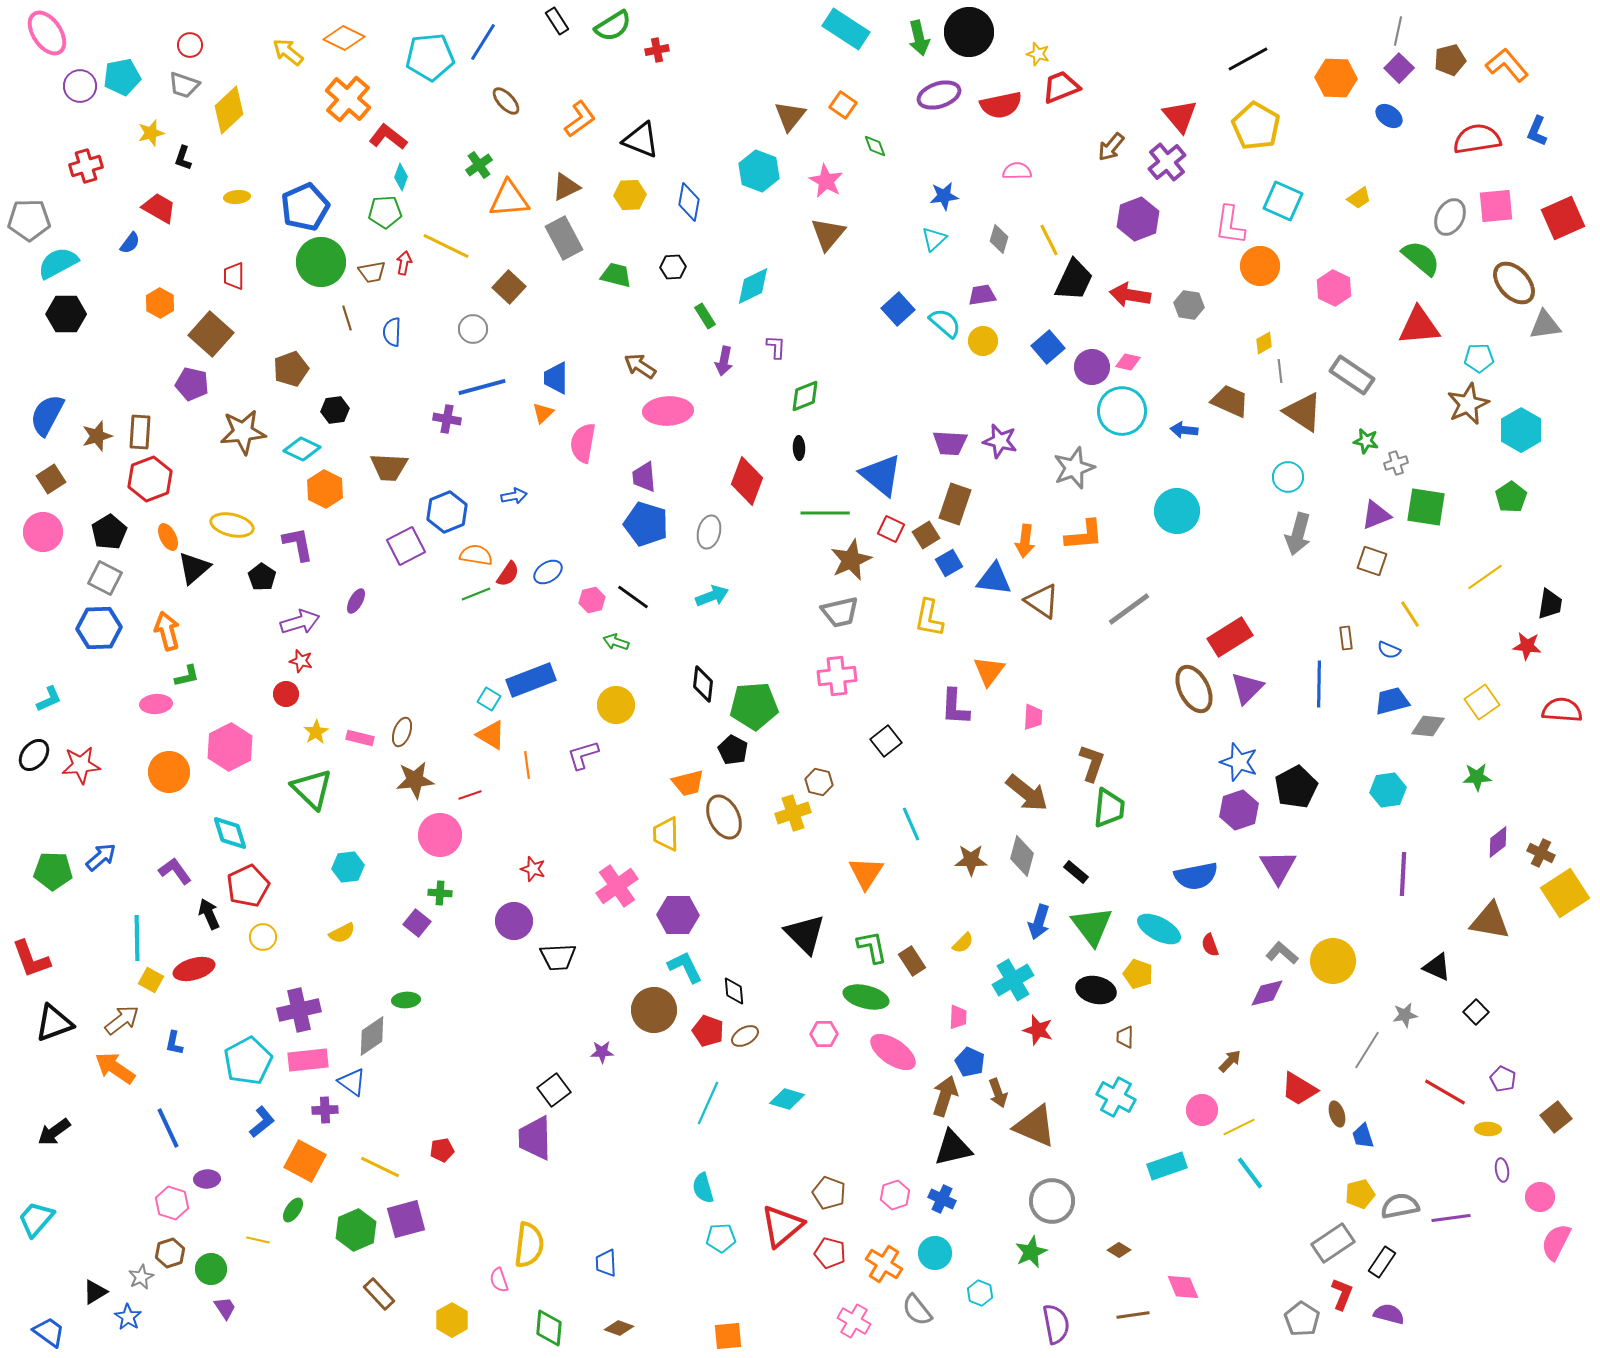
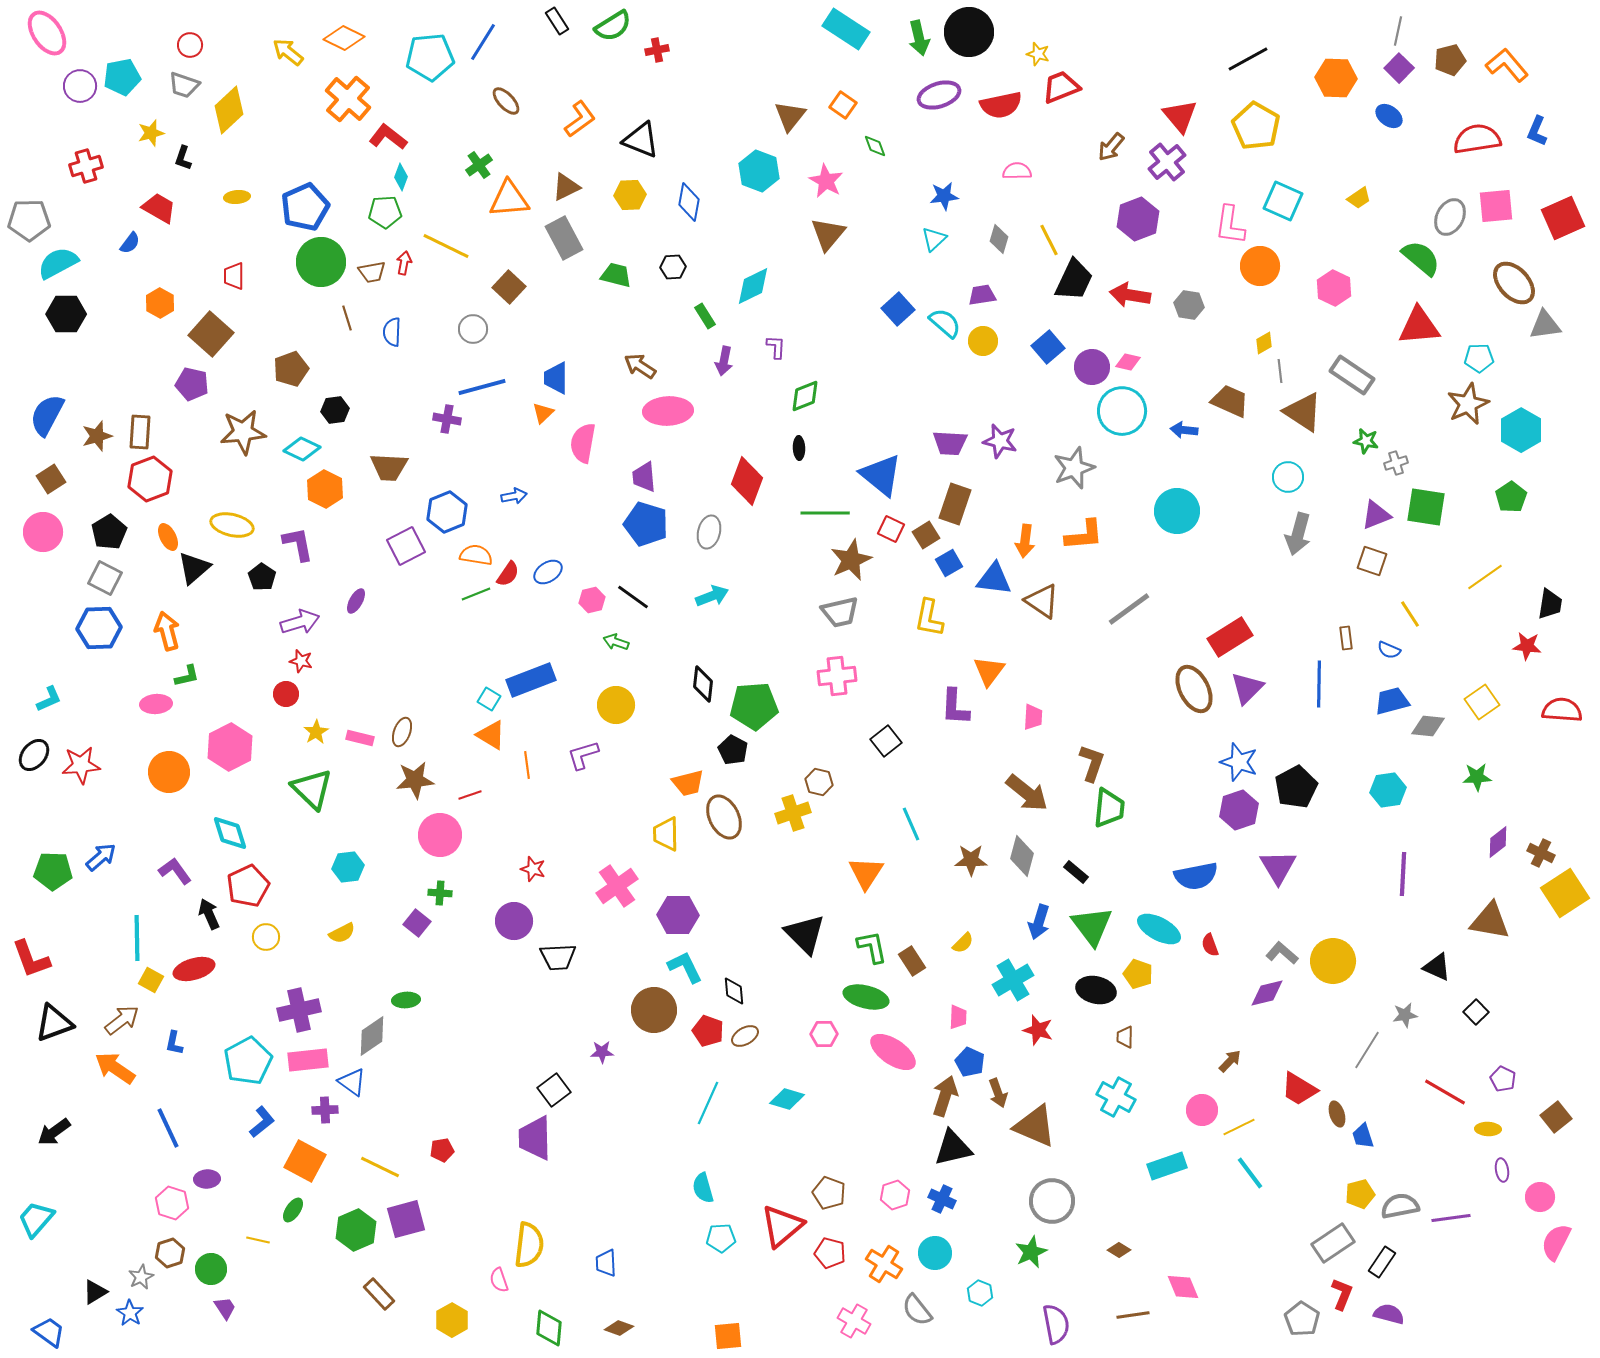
yellow circle at (263, 937): moved 3 px right
blue star at (128, 1317): moved 2 px right, 4 px up
